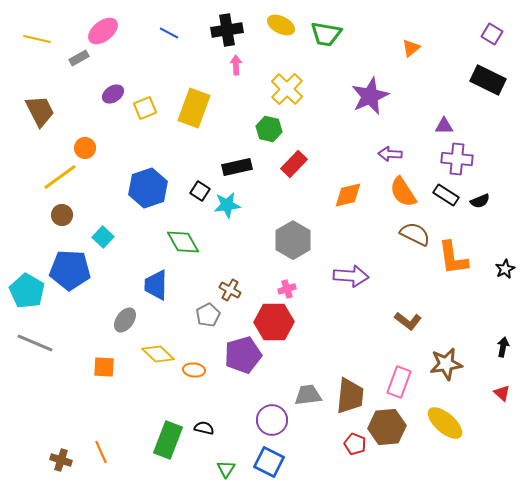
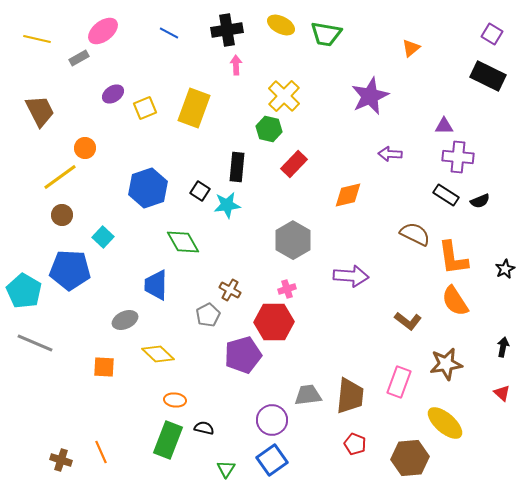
black rectangle at (488, 80): moved 4 px up
yellow cross at (287, 89): moved 3 px left, 7 px down
purple cross at (457, 159): moved 1 px right, 2 px up
black rectangle at (237, 167): rotated 72 degrees counterclockwise
orange semicircle at (403, 192): moved 52 px right, 109 px down
cyan pentagon at (27, 291): moved 3 px left
gray ellipse at (125, 320): rotated 30 degrees clockwise
orange ellipse at (194, 370): moved 19 px left, 30 px down
brown hexagon at (387, 427): moved 23 px right, 31 px down
blue square at (269, 462): moved 3 px right, 2 px up; rotated 28 degrees clockwise
